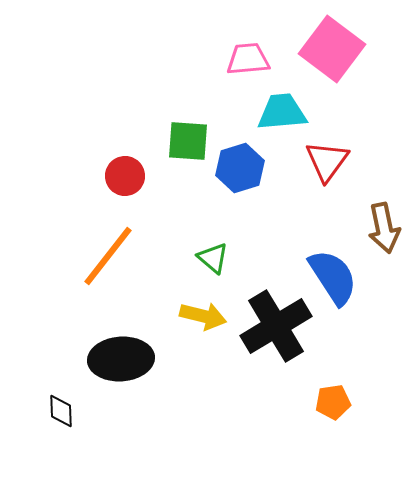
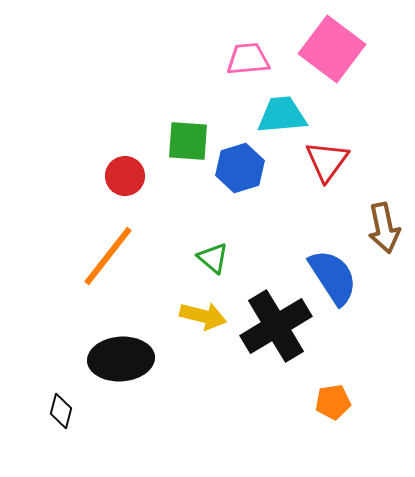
cyan trapezoid: moved 3 px down
black diamond: rotated 16 degrees clockwise
